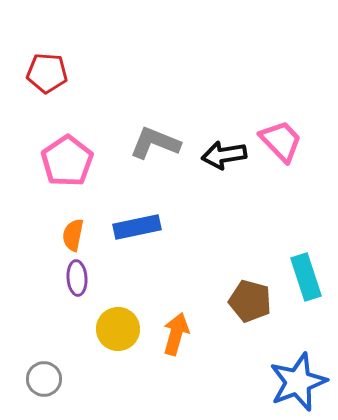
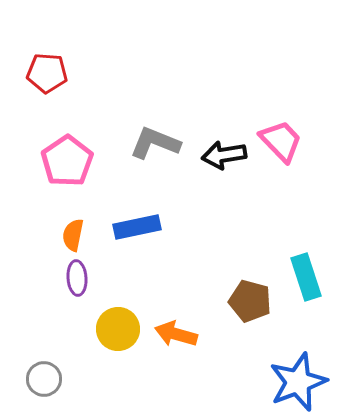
orange arrow: rotated 90 degrees counterclockwise
